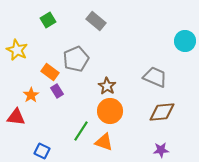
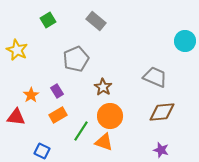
orange rectangle: moved 8 px right, 43 px down; rotated 66 degrees counterclockwise
brown star: moved 4 px left, 1 px down
orange circle: moved 5 px down
purple star: rotated 21 degrees clockwise
